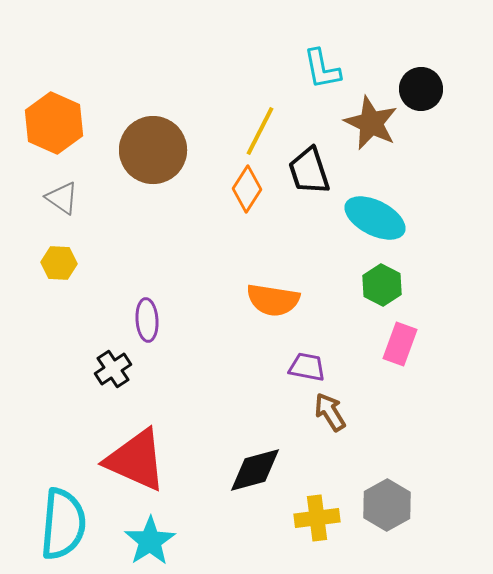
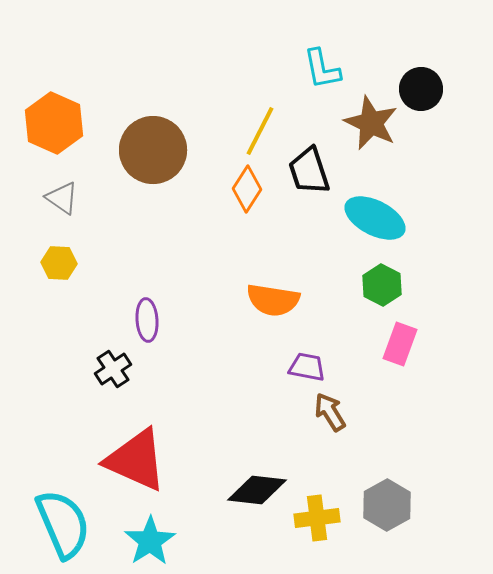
black diamond: moved 2 px right, 20 px down; rotated 22 degrees clockwise
cyan semicircle: rotated 28 degrees counterclockwise
